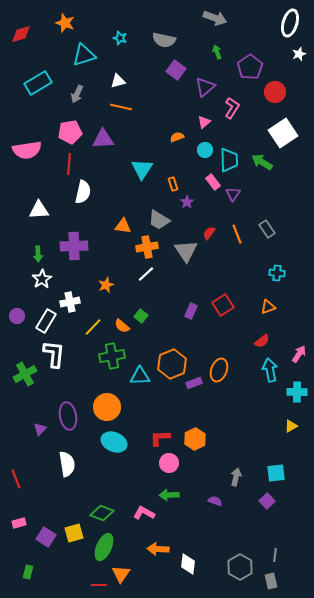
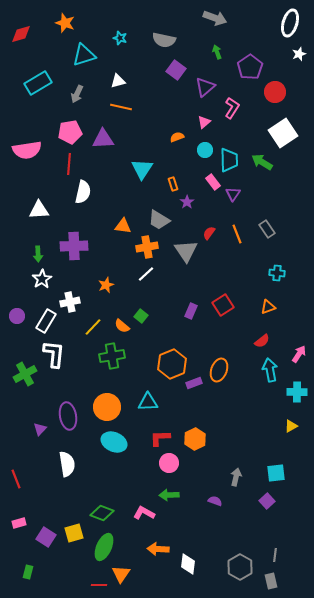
cyan triangle at (140, 376): moved 8 px right, 26 px down
